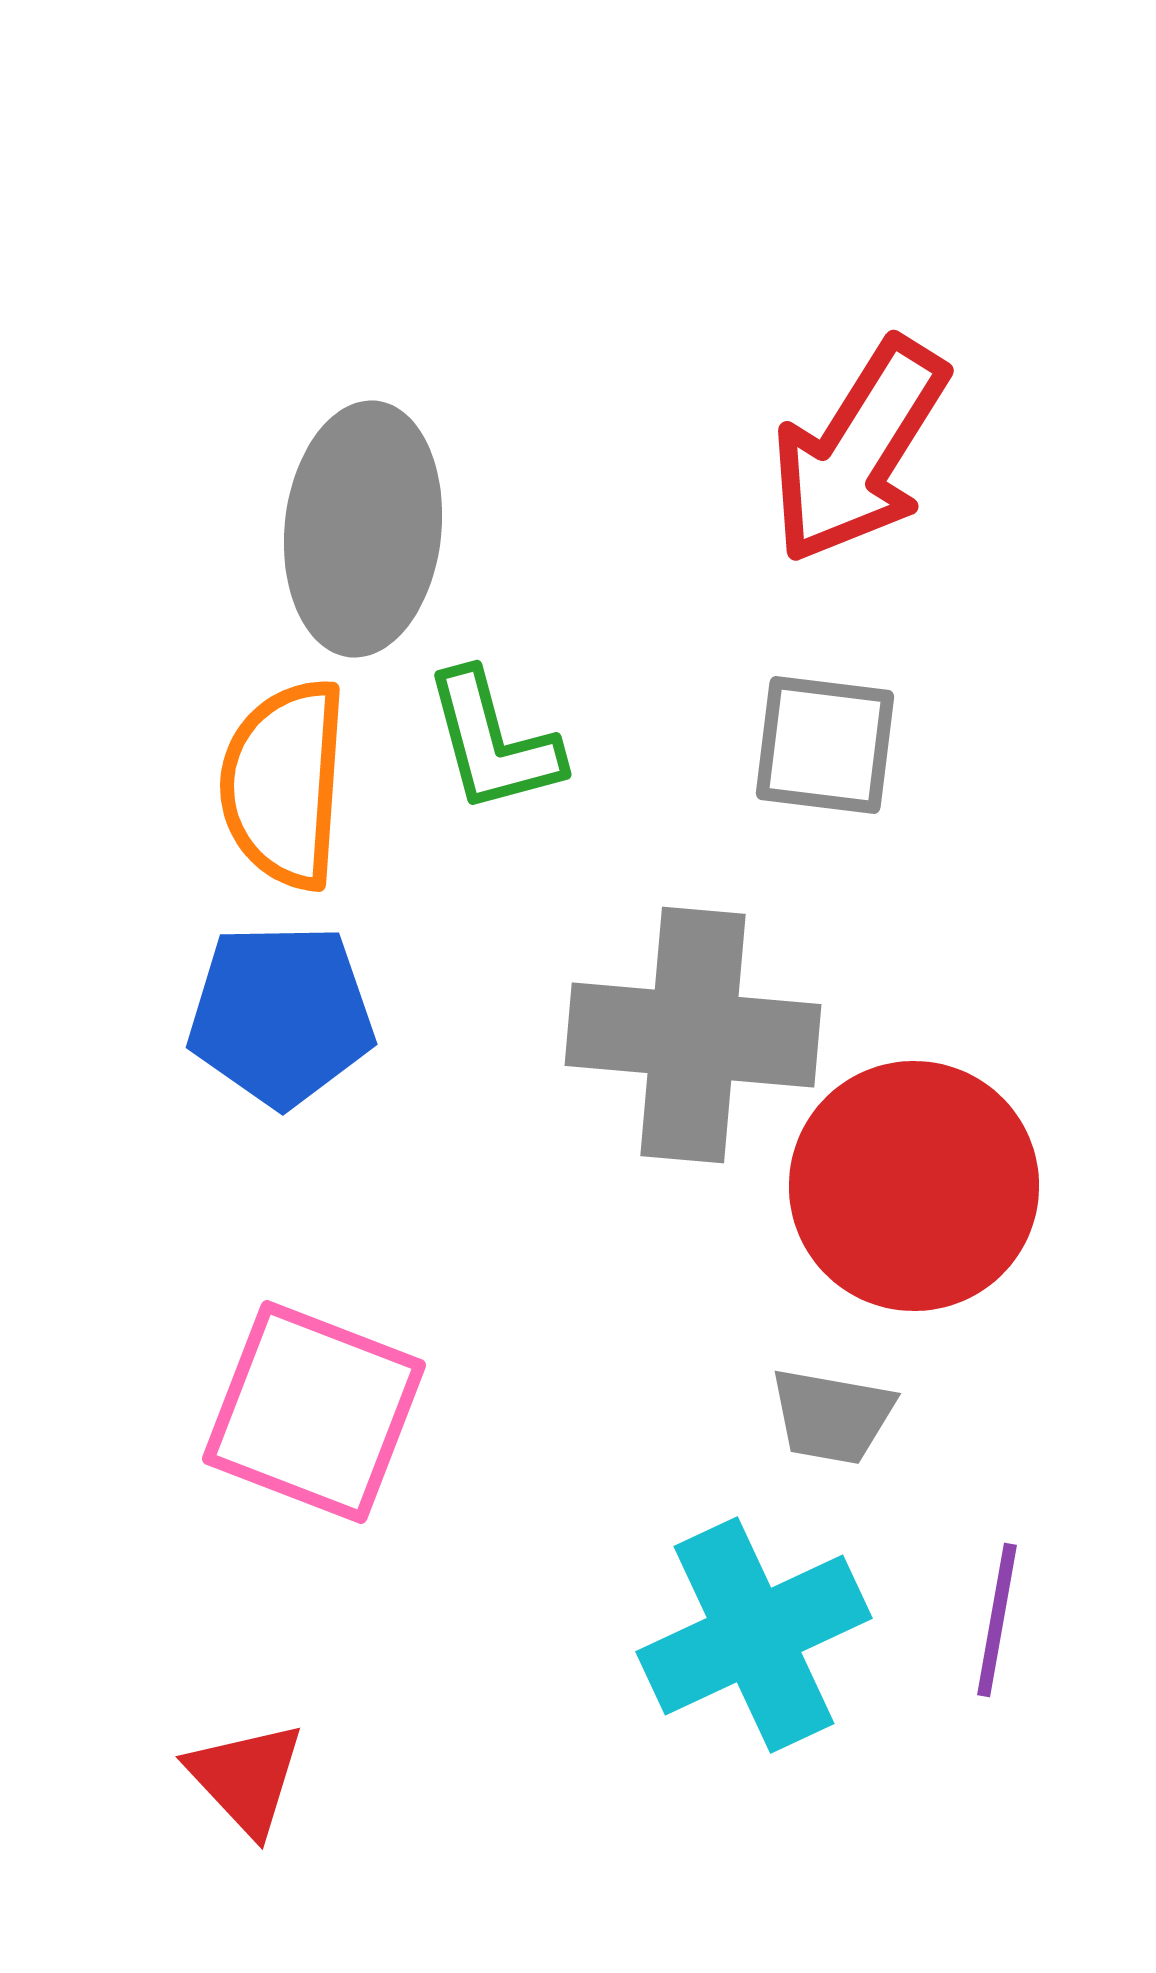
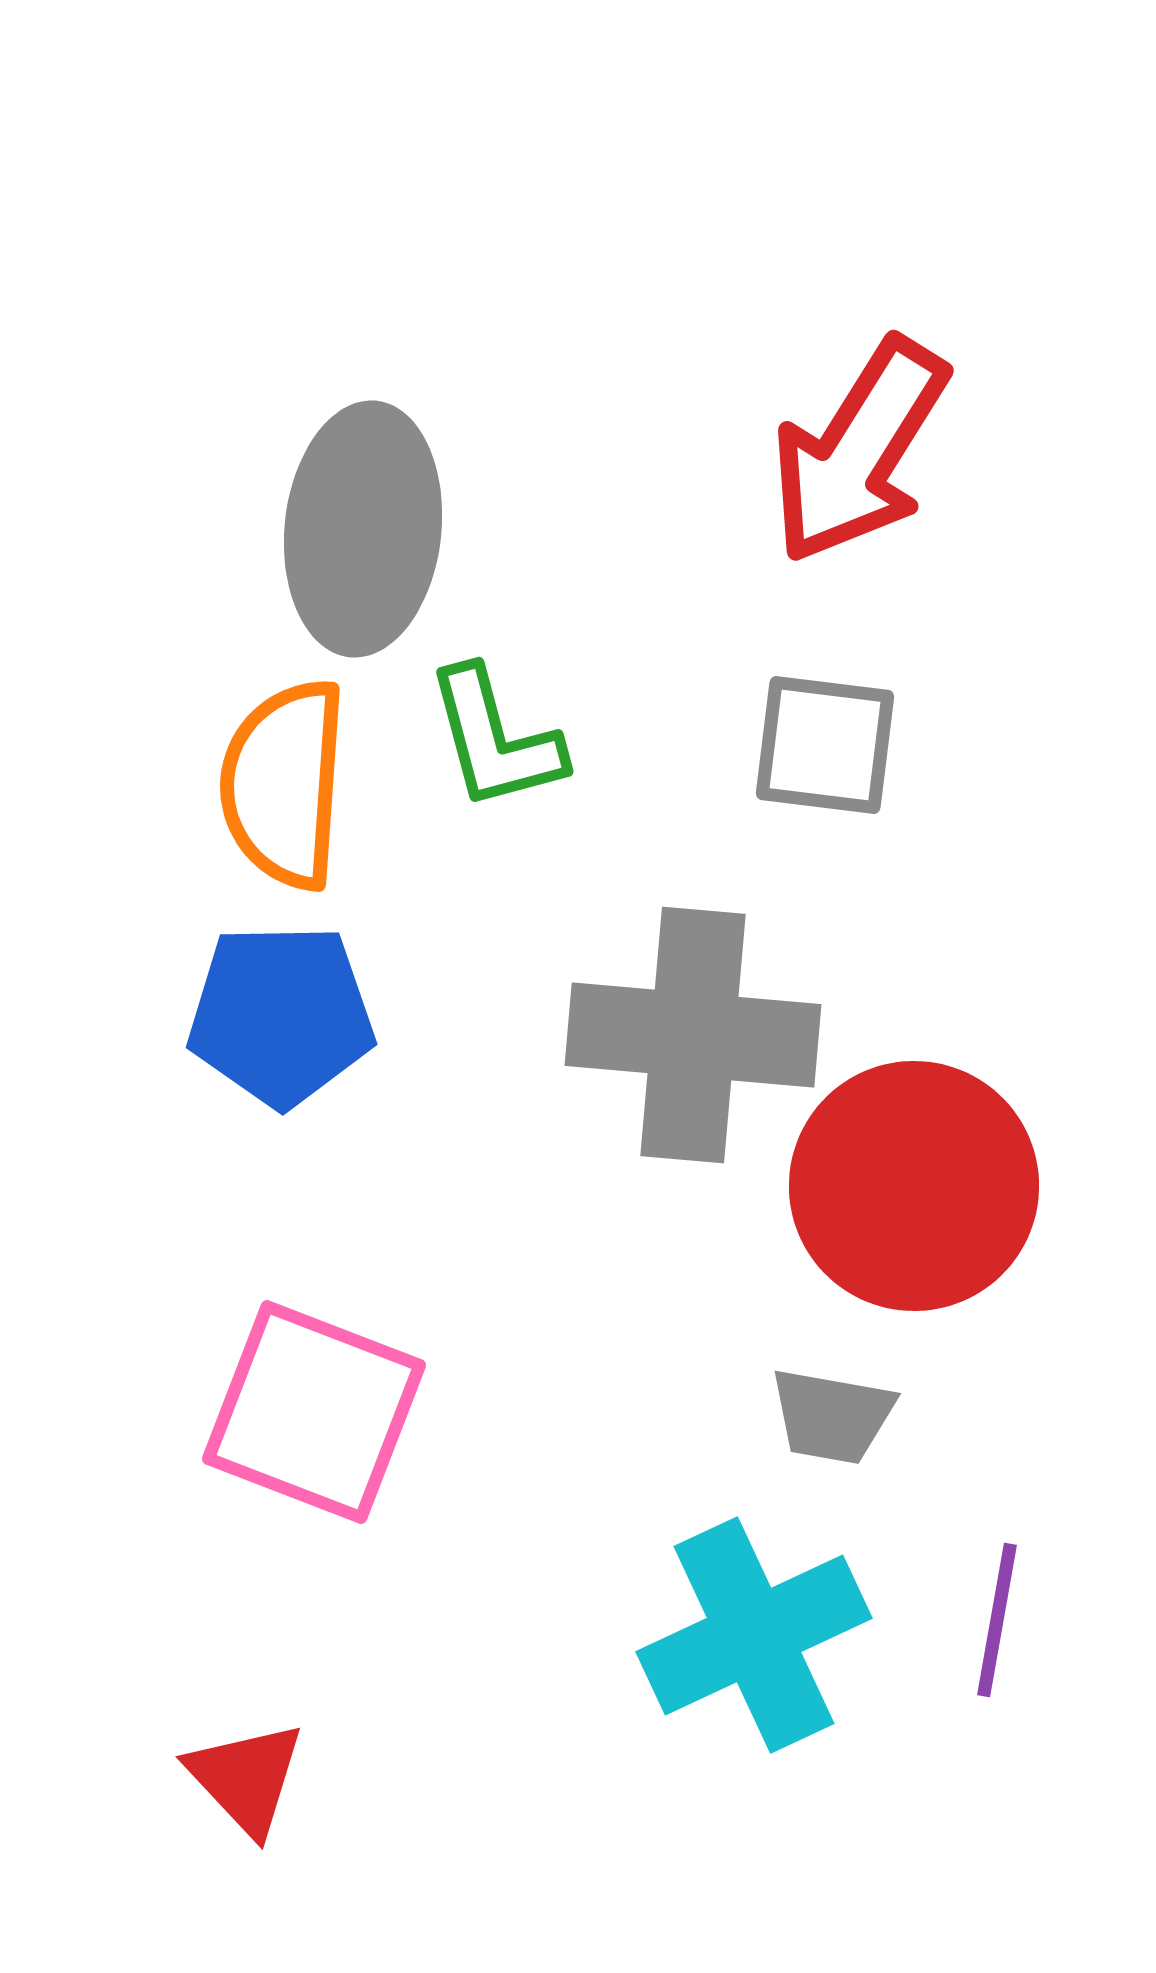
green L-shape: moved 2 px right, 3 px up
